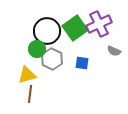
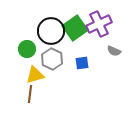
black circle: moved 4 px right
green circle: moved 10 px left
blue square: rotated 16 degrees counterclockwise
yellow triangle: moved 8 px right
